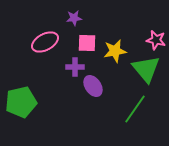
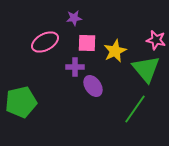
yellow star: rotated 15 degrees counterclockwise
